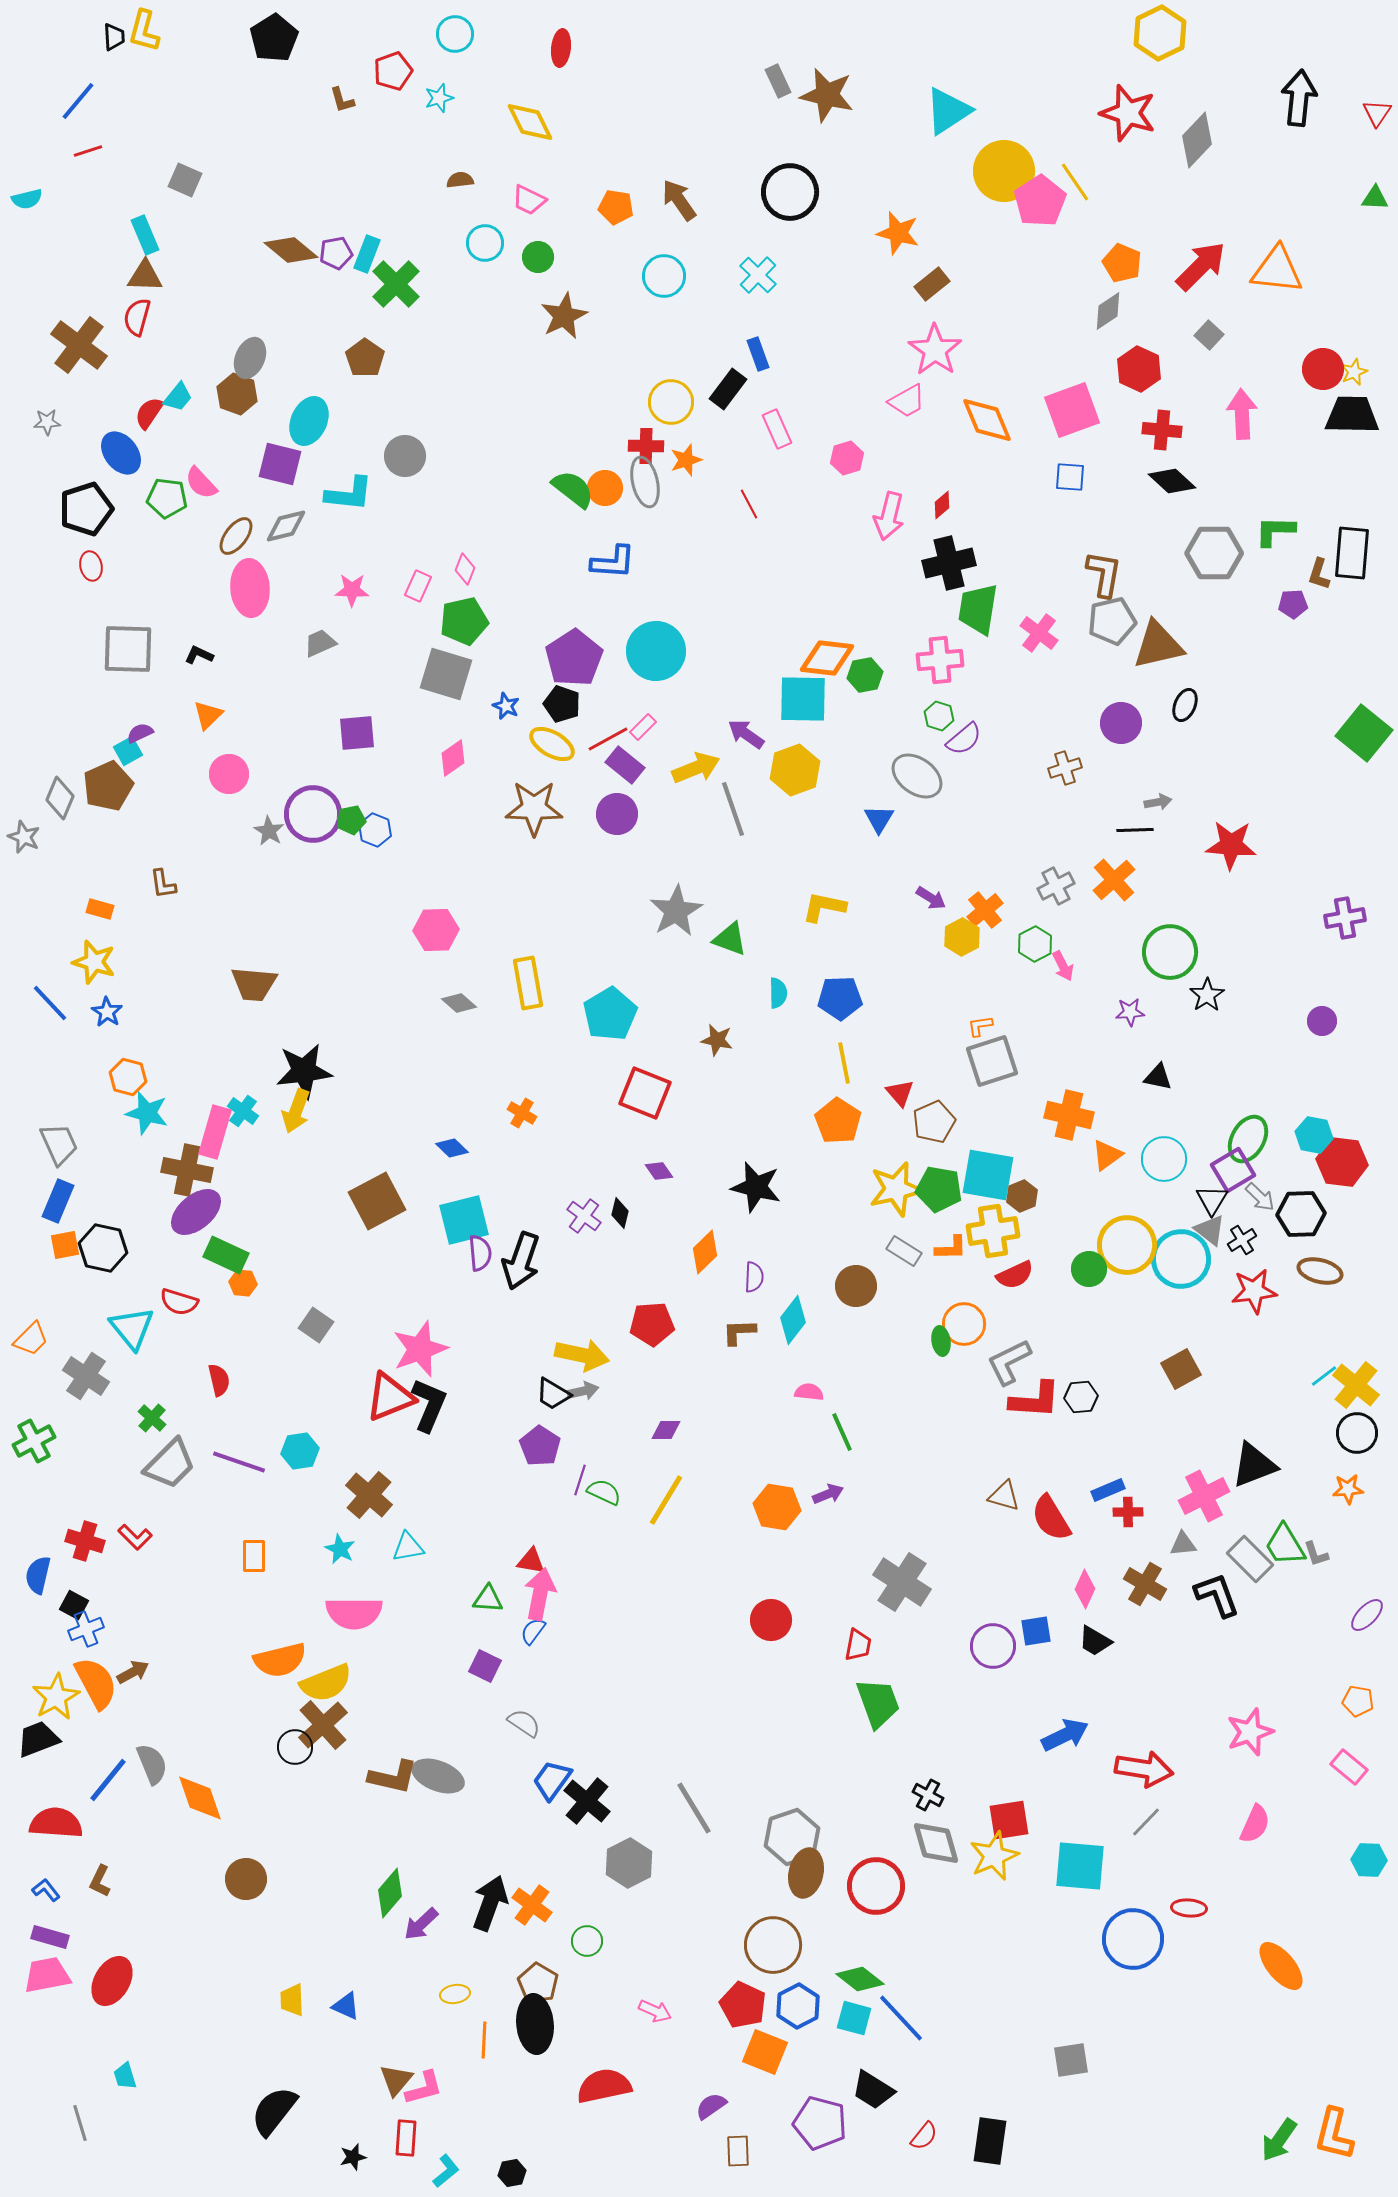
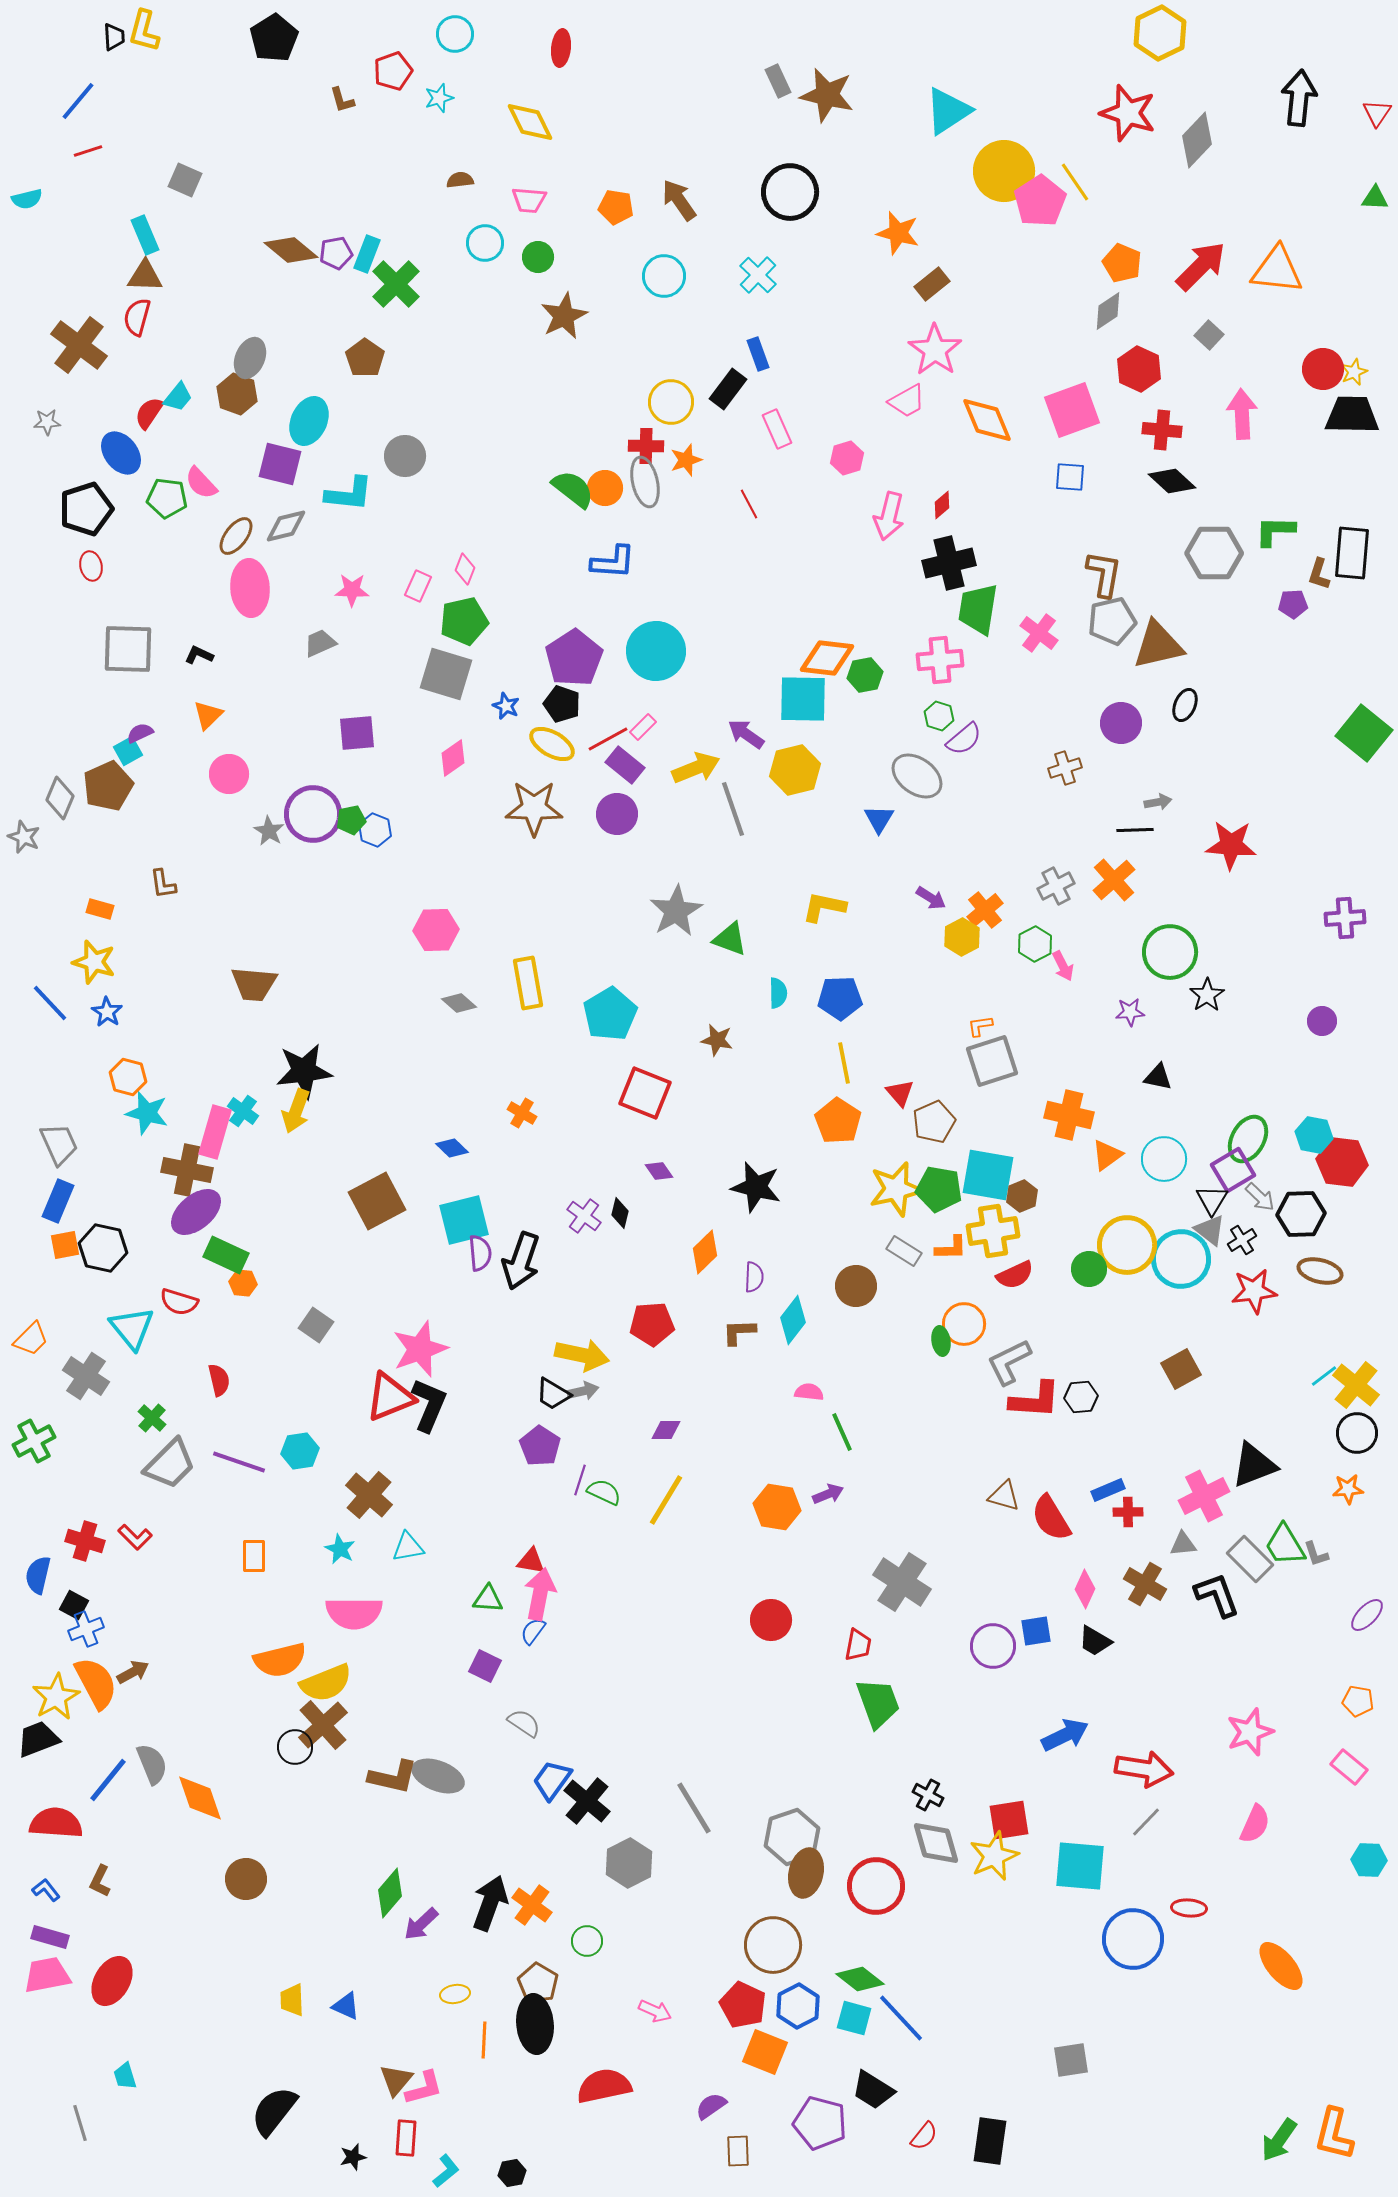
pink trapezoid at (529, 200): rotated 21 degrees counterclockwise
yellow hexagon at (795, 770): rotated 6 degrees clockwise
purple cross at (1345, 918): rotated 6 degrees clockwise
